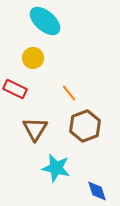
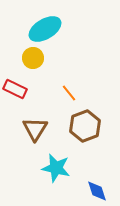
cyan ellipse: moved 8 px down; rotated 72 degrees counterclockwise
